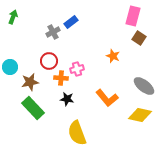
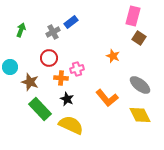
green arrow: moved 8 px right, 13 px down
red circle: moved 3 px up
brown star: rotated 30 degrees clockwise
gray ellipse: moved 4 px left, 1 px up
black star: rotated 16 degrees clockwise
green rectangle: moved 7 px right, 1 px down
yellow diamond: rotated 50 degrees clockwise
yellow semicircle: moved 6 px left, 8 px up; rotated 135 degrees clockwise
